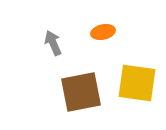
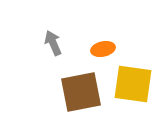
orange ellipse: moved 17 px down
yellow square: moved 4 px left, 1 px down
